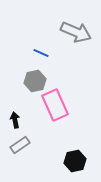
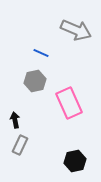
gray arrow: moved 2 px up
pink rectangle: moved 14 px right, 2 px up
gray rectangle: rotated 30 degrees counterclockwise
